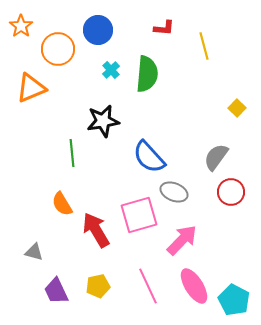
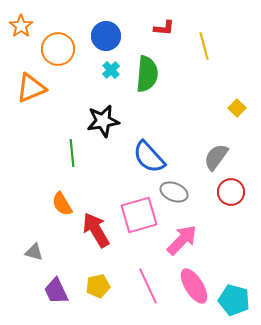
blue circle: moved 8 px right, 6 px down
cyan pentagon: rotated 12 degrees counterclockwise
